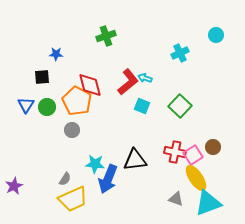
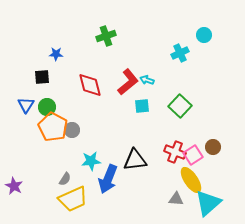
cyan circle: moved 12 px left
cyan arrow: moved 2 px right, 2 px down
orange pentagon: moved 24 px left, 26 px down
cyan square: rotated 28 degrees counterclockwise
red cross: rotated 10 degrees clockwise
cyan star: moved 4 px left, 3 px up; rotated 12 degrees counterclockwise
yellow ellipse: moved 5 px left, 2 px down
purple star: rotated 18 degrees counterclockwise
gray triangle: rotated 14 degrees counterclockwise
cyan triangle: rotated 20 degrees counterclockwise
